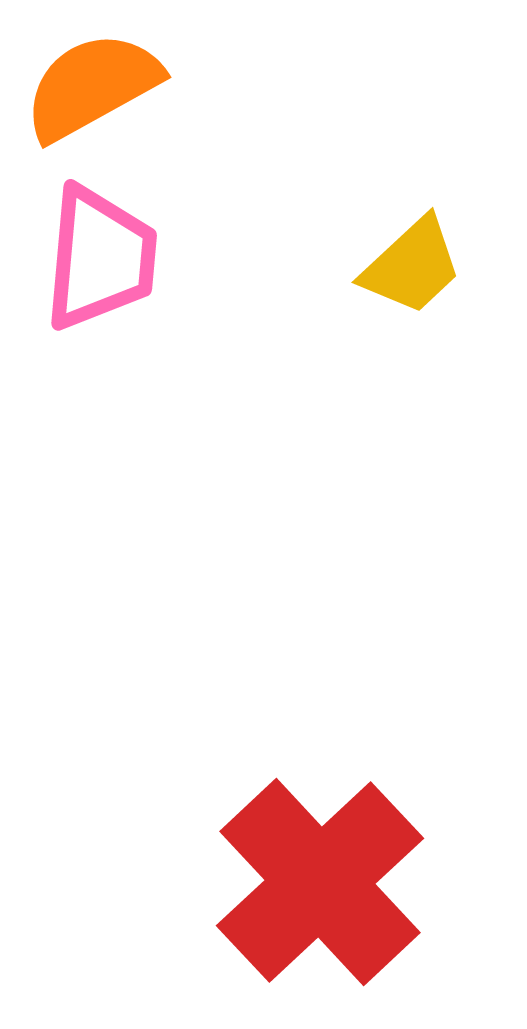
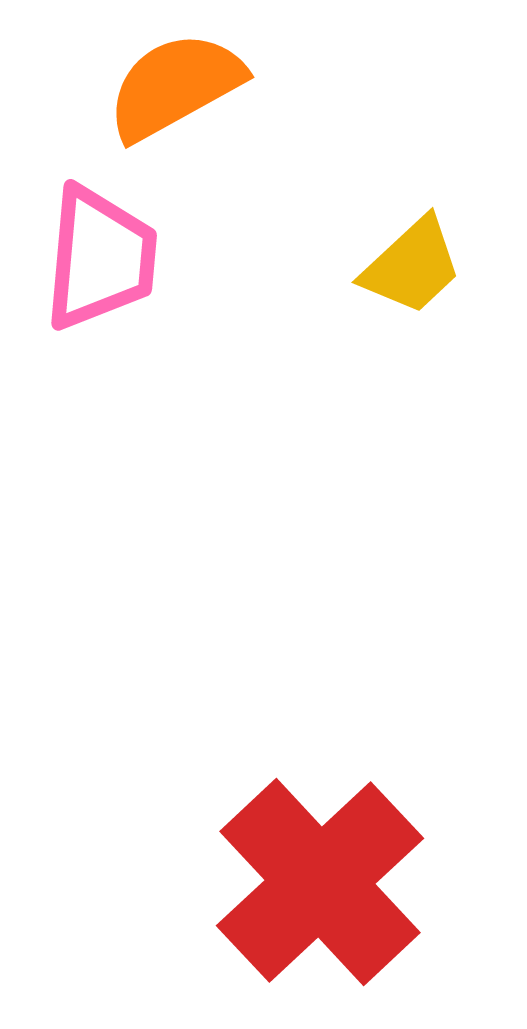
orange semicircle: moved 83 px right
